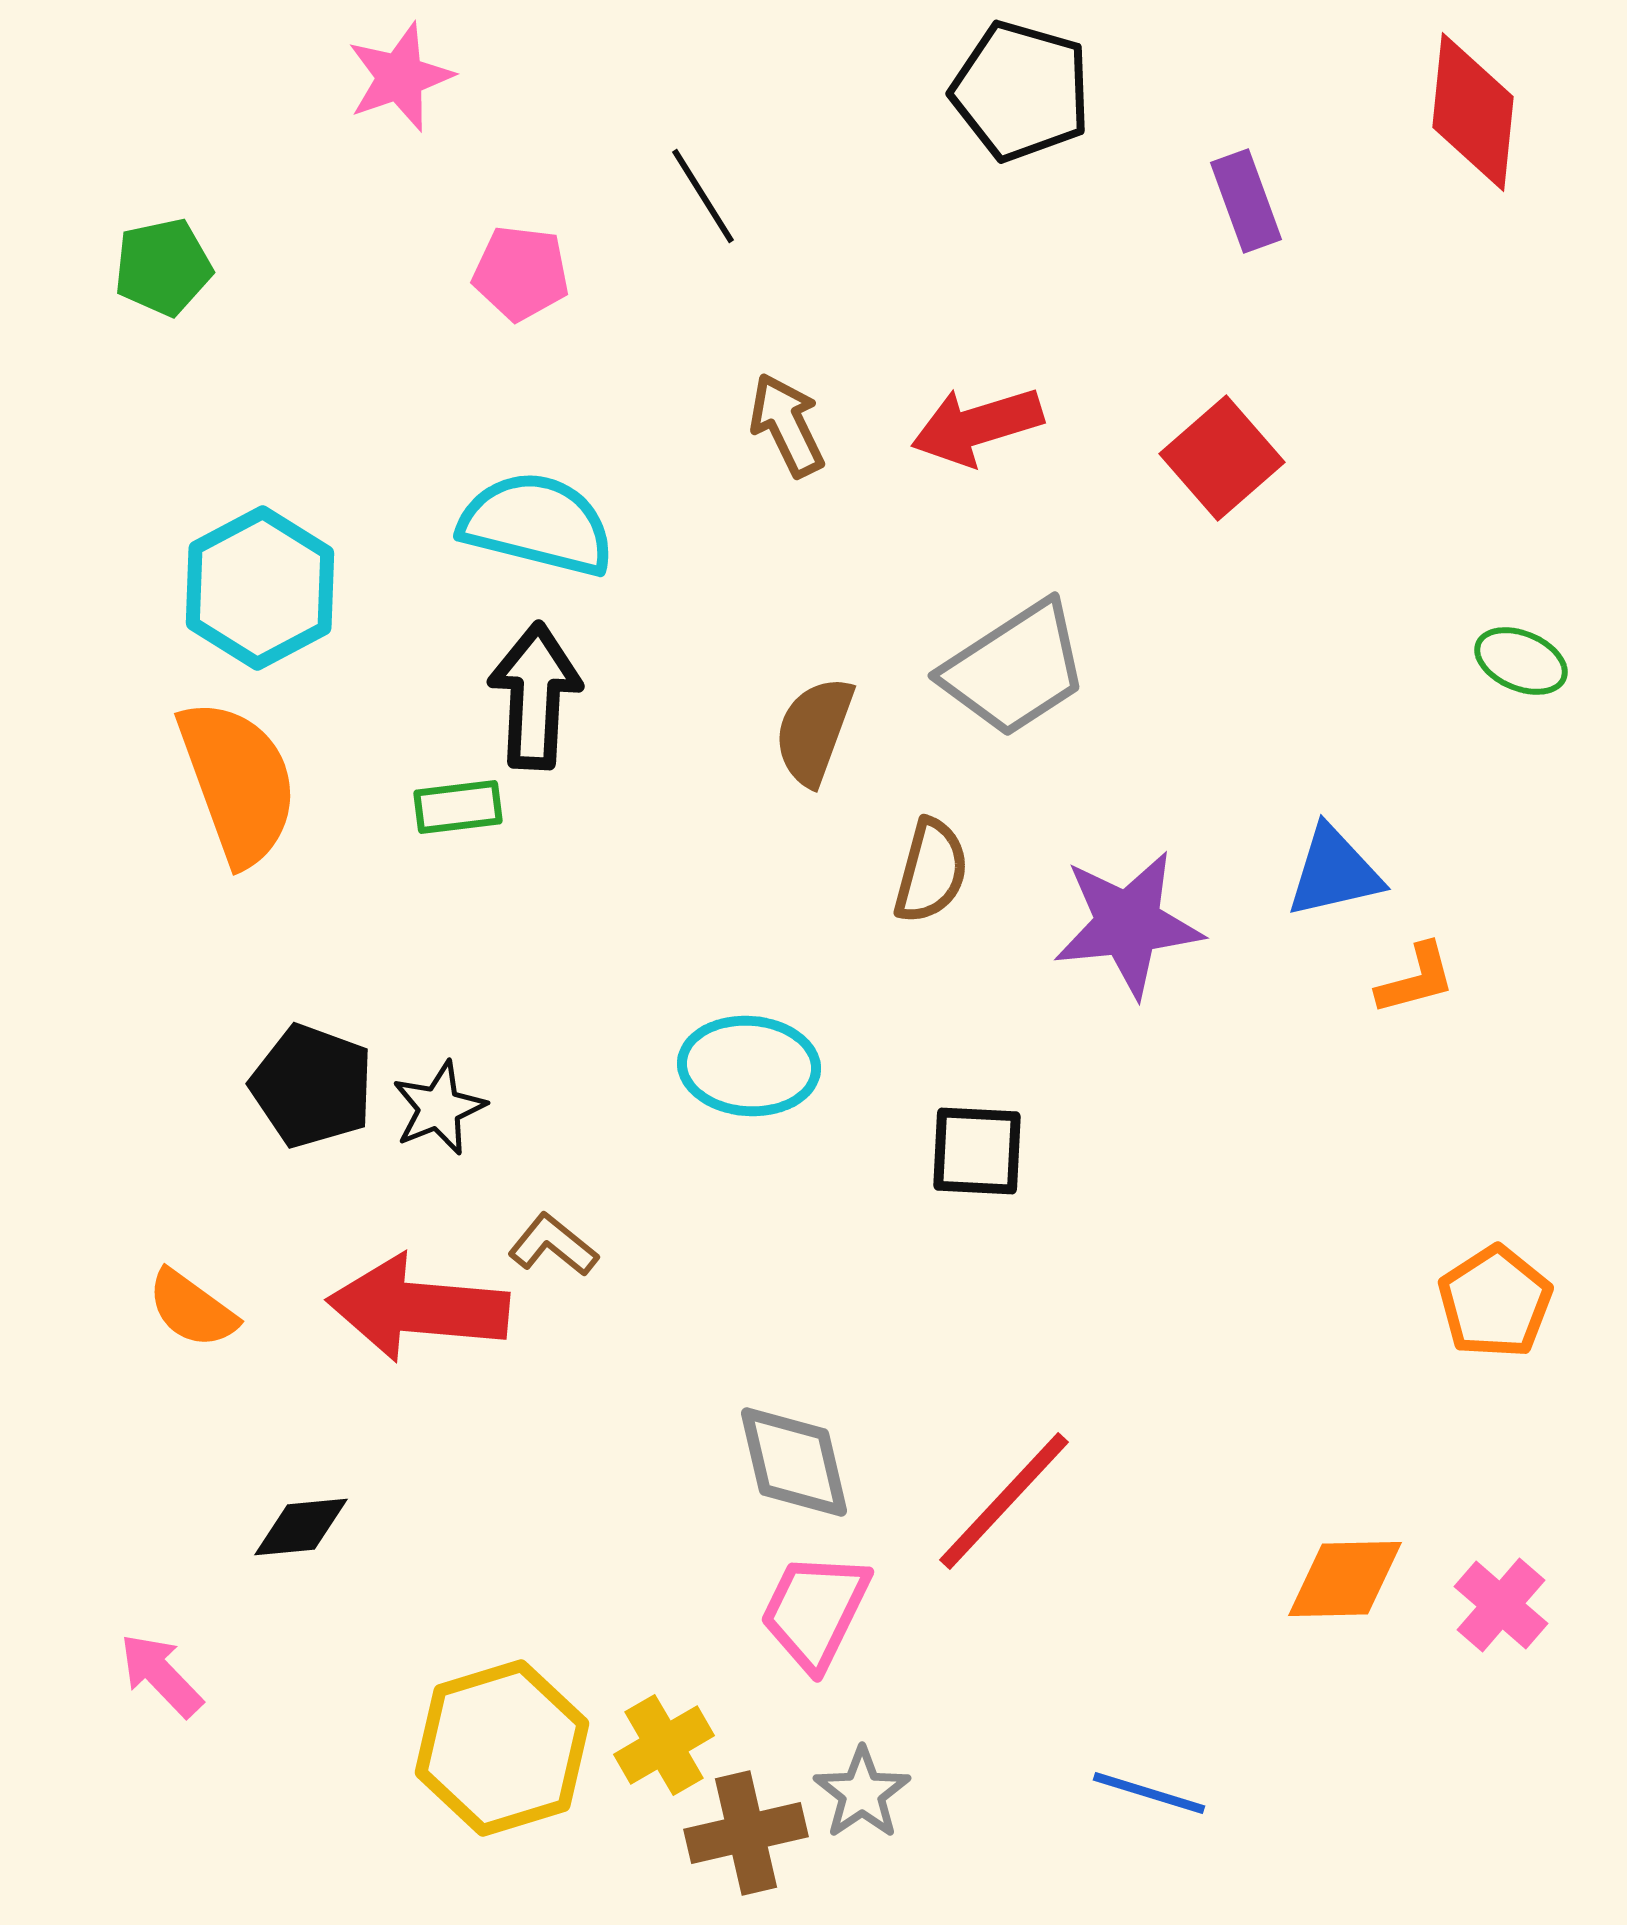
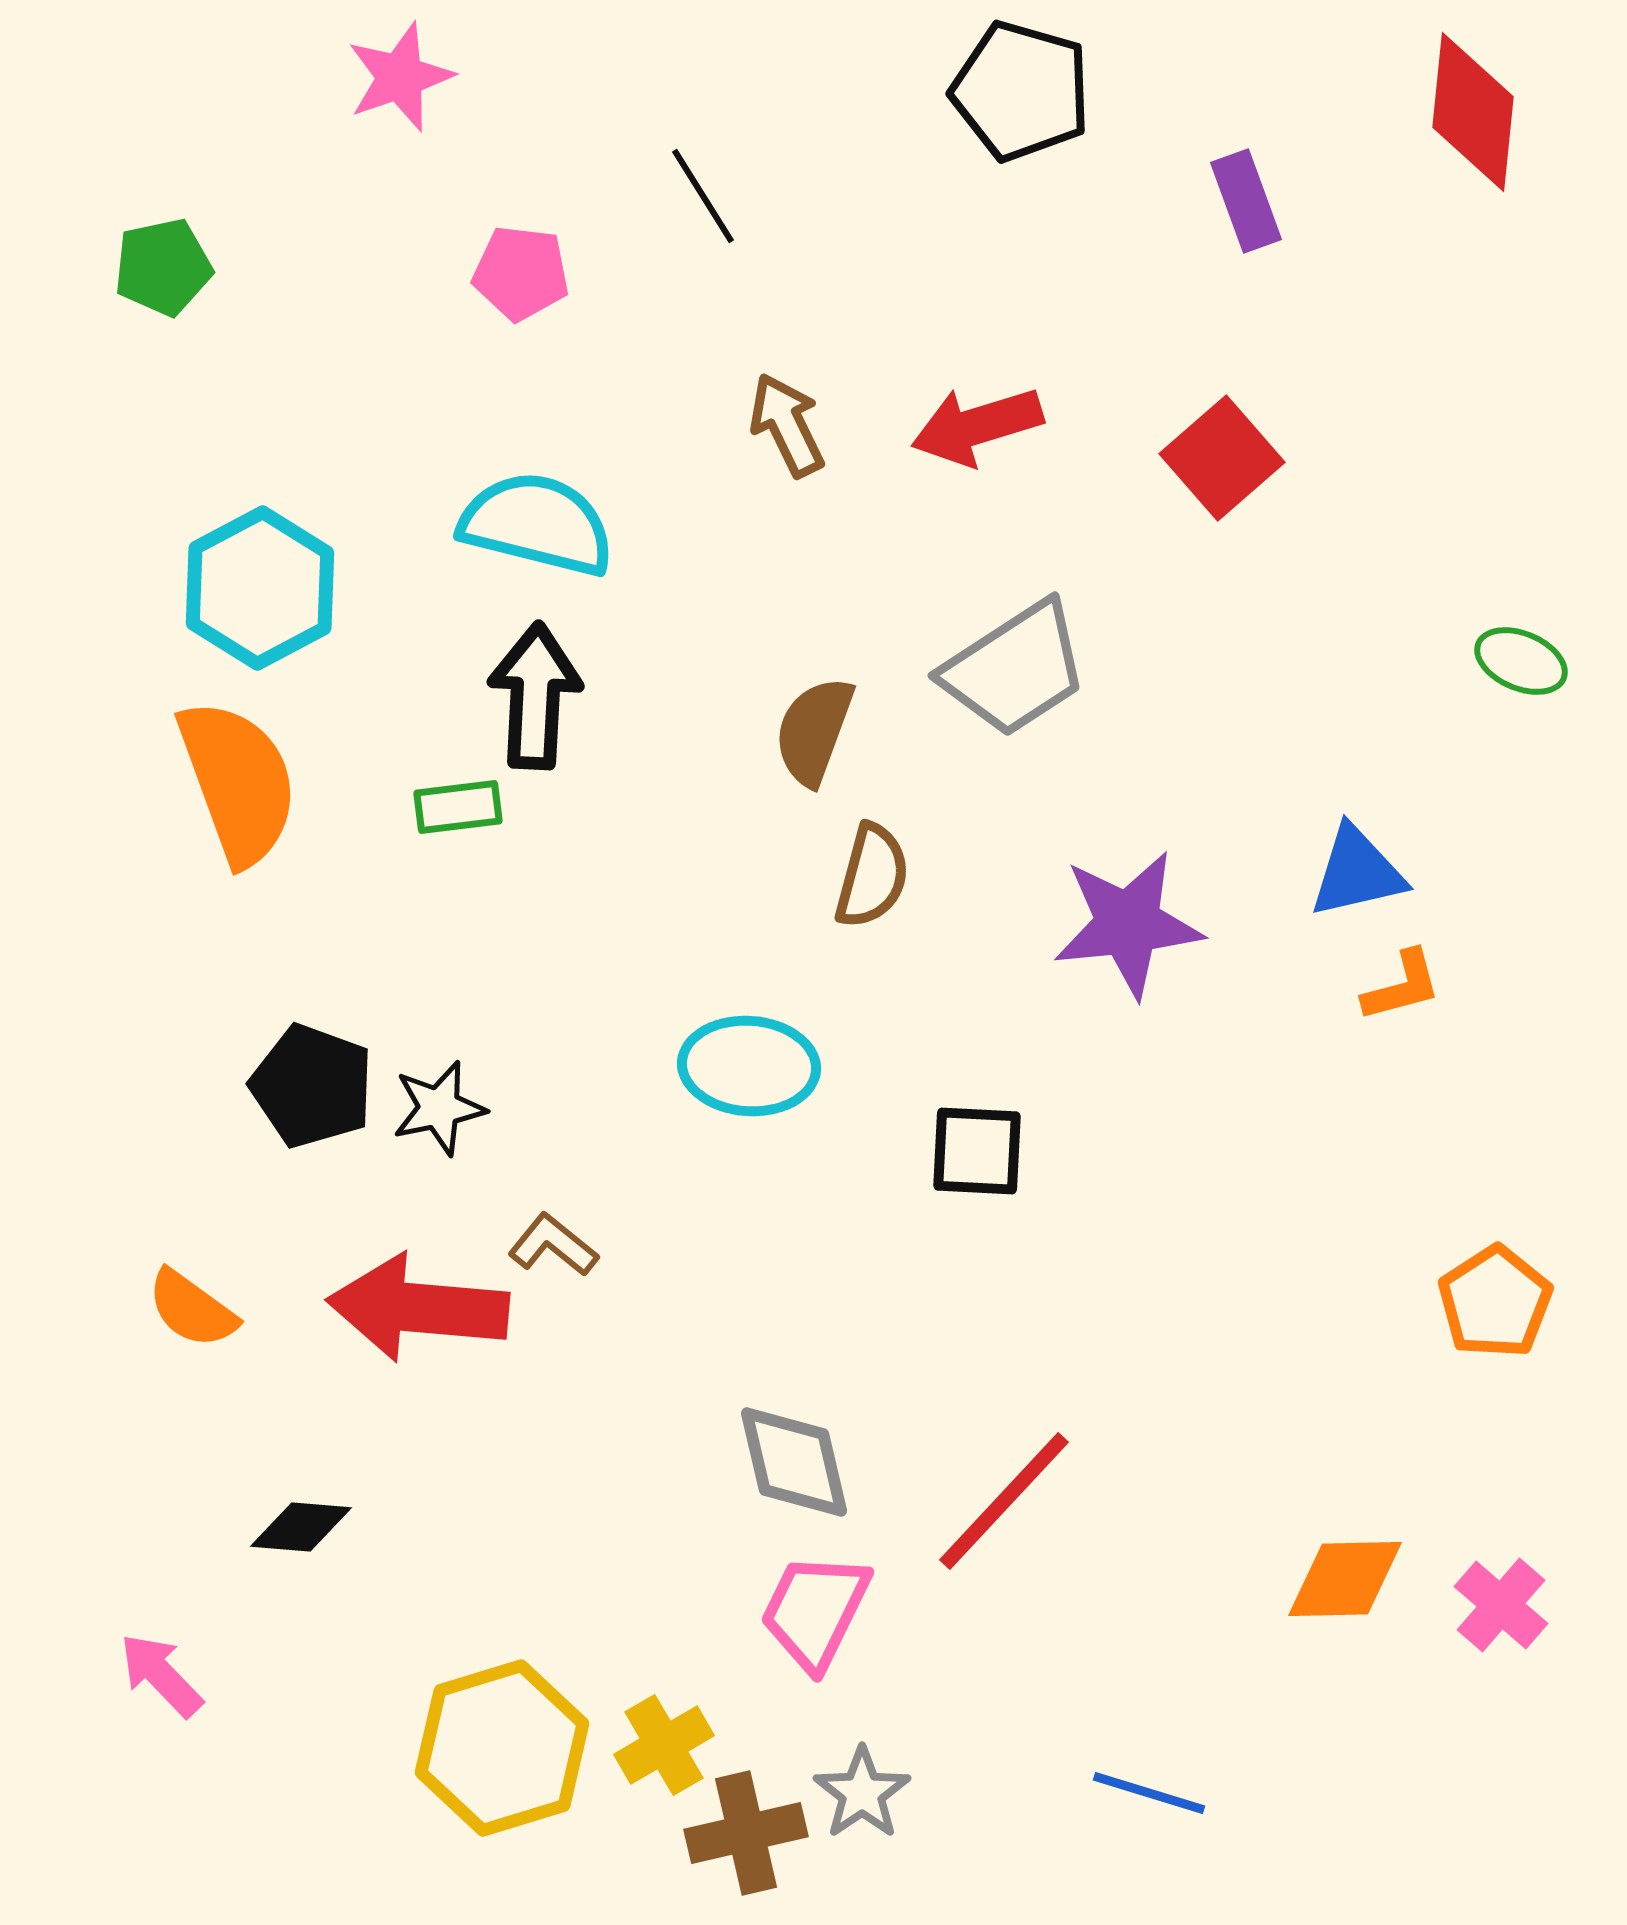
brown semicircle at (931, 871): moved 59 px left, 5 px down
blue triangle at (1334, 872): moved 23 px right
orange L-shape at (1416, 979): moved 14 px left, 7 px down
black star at (439, 1108): rotated 10 degrees clockwise
black diamond at (301, 1527): rotated 10 degrees clockwise
